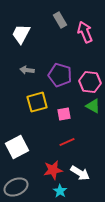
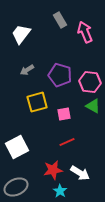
white trapezoid: rotated 10 degrees clockwise
gray arrow: rotated 40 degrees counterclockwise
